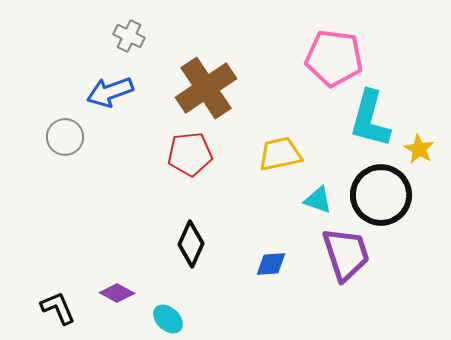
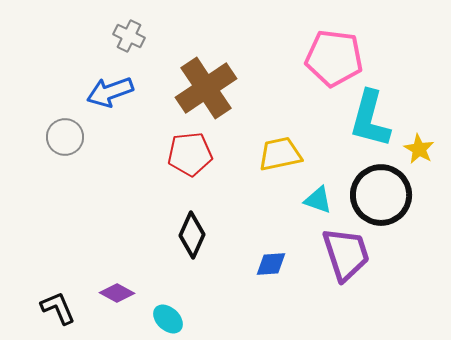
black diamond: moved 1 px right, 9 px up
